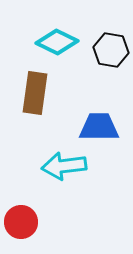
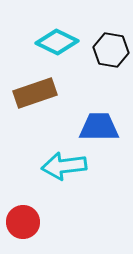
brown rectangle: rotated 63 degrees clockwise
red circle: moved 2 px right
